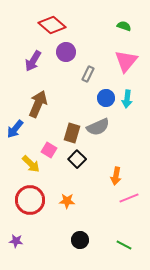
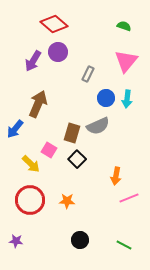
red diamond: moved 2 px right, 1 px up
purple circle: moved 8 px left
gray semicircle: moved 1 px up
